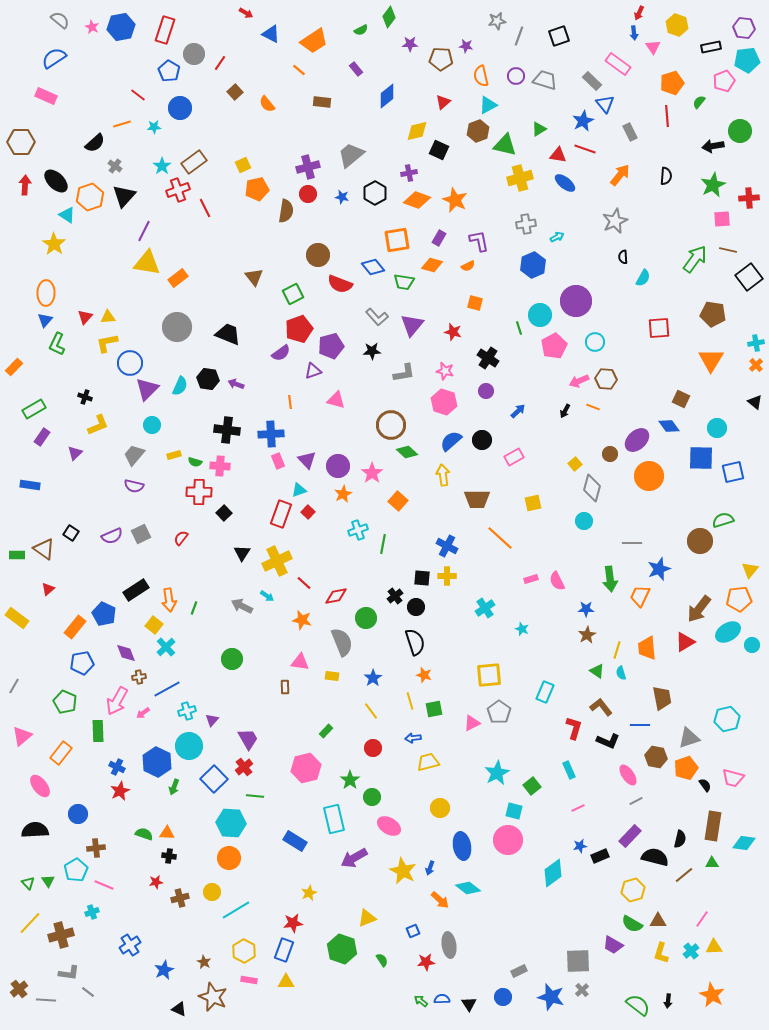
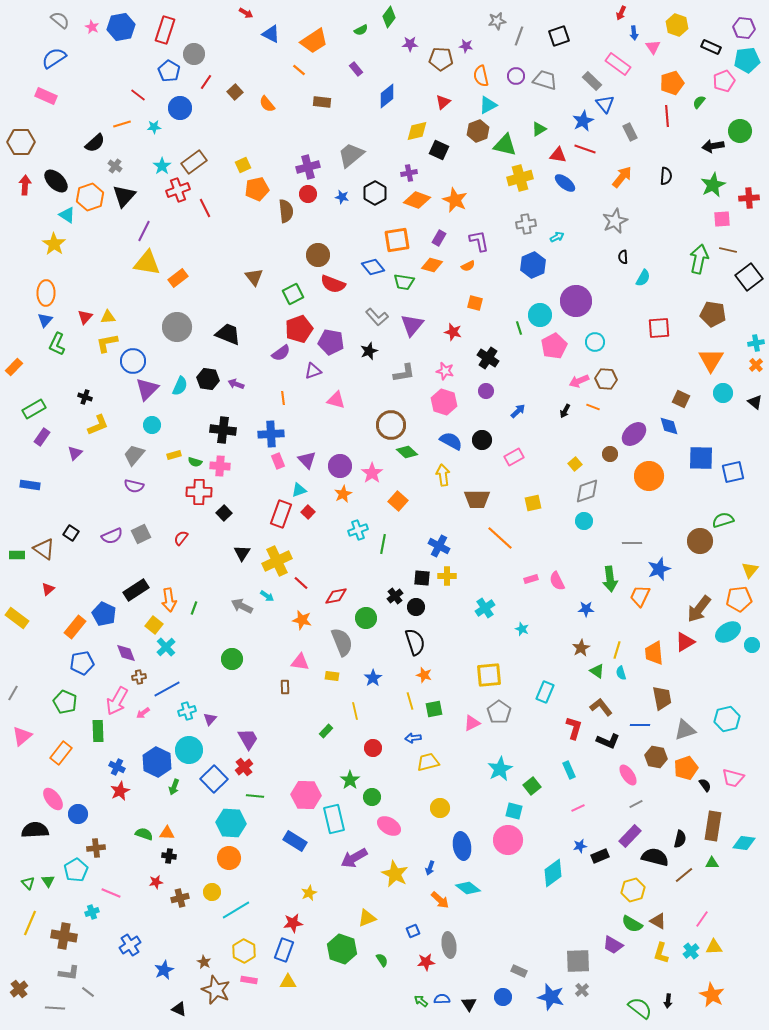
red arrow at (639, 13): moved 18 px left
black rectangle at (711, 47): rotated 36 degrees clockwise
red line at (220, 63): moved 14 px left, 19 px down
orange arrow at (620, 175): moved 2 px right, 2 px down
brown semicircle at (286, 211): rotated 15 degrees counterclockwise
green arrow at (695, 259): moved 4 px right; rotated 24 degrees counterclockwise
red semicircle at (340, 284): moved 7 px left
purple pentagon at (331, 346): moved 4 px up; rotated 25 degrees clockwise
black star at (372, 351): moved 3 px left; rotated 18 degrees counterclockwise
blue circle at (130, 363): moved 3 px right, 2 px up
orange line at (290, 402): moved 7 px left, 4 px up
blue diamond at (669, 426): rotated 20 degrees clockwise
cyan circle at (717, 428): moved 6 px right, 35 px up
black cross at (227, 430): moved 4 px left
purple ellipse at (637, 440): moved 3 px left, 6 px up
blue semicircle at (451, 441): rotated 70 degrees clockwise
purple circle at (338, 466): moved 2 px right
gray diamond at (592, 488): moved 5 px left, 3 px down; rotated 56 degrees clockwise
blue cross at (447, 546): moved 8 px left
red line at (304, 583): moved 3 px left
brown star at (587, 635): moved 6 px left, 13 px down
orange trapezoid at (647, 648): moved 7 px right, 5 px down
gray line at (14, 686): moved 1 px left, 7 px down
yellow line at (371, 711): moved 16 px left; rotated 24 degrees clockwise
purple triangle at (212, 720): moved 2 px left, 1 px up
gray triangle at (689, 738): moved 4 px left, 8 px up
cyan circle at (189, 746): moved 4 px down
pink hexagon at (306, 768): moved 27 px down; rotated 16 degrees clockwise
cyan star at (497, 773): moved 3 px right, 4 px up
pink ellipse at (40, 786): moved 13 px right, 13 px down
gray line at (636, 801): moved 3 px down
yellow star at (403, 871): moved 8 px left, 3 px down
pink line at (104, 885): moved 7 px right, 8 px down
brown triangle at (658, 921): rotated 30 degrees clockwise
yellow line at (30, 923): rotated 20 degrees counterclockwise
brown cross at (61, 935): moved 3 px right, 1 px down; rotated 25 degrees clockwise
gray rectangle at (519, 971): rotated 49 degrees clockwise
yellow triangle at (286, 982): moved 2 px right
brown star at (213, 997): moved 3 px right, 7 px up
gray line at (46, 1000): moved 9 px right, 8 px down
green semicircle at (638, 1005): moved 2 px right, 3 px down
